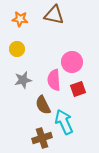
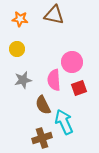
red square: moved 1 px right, 1 px up
